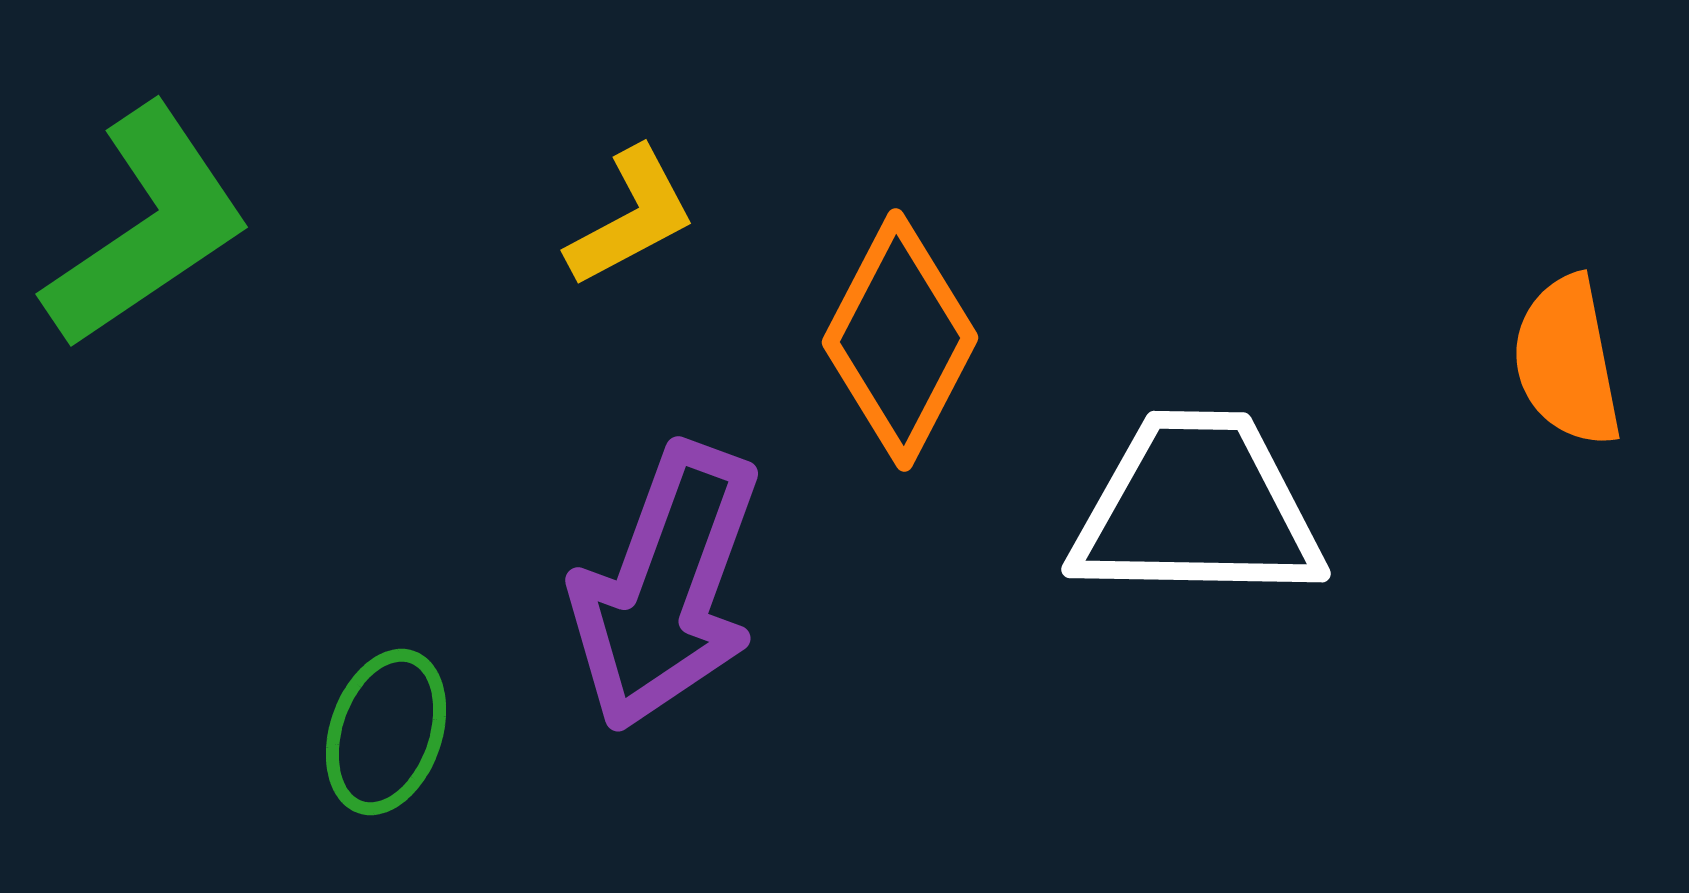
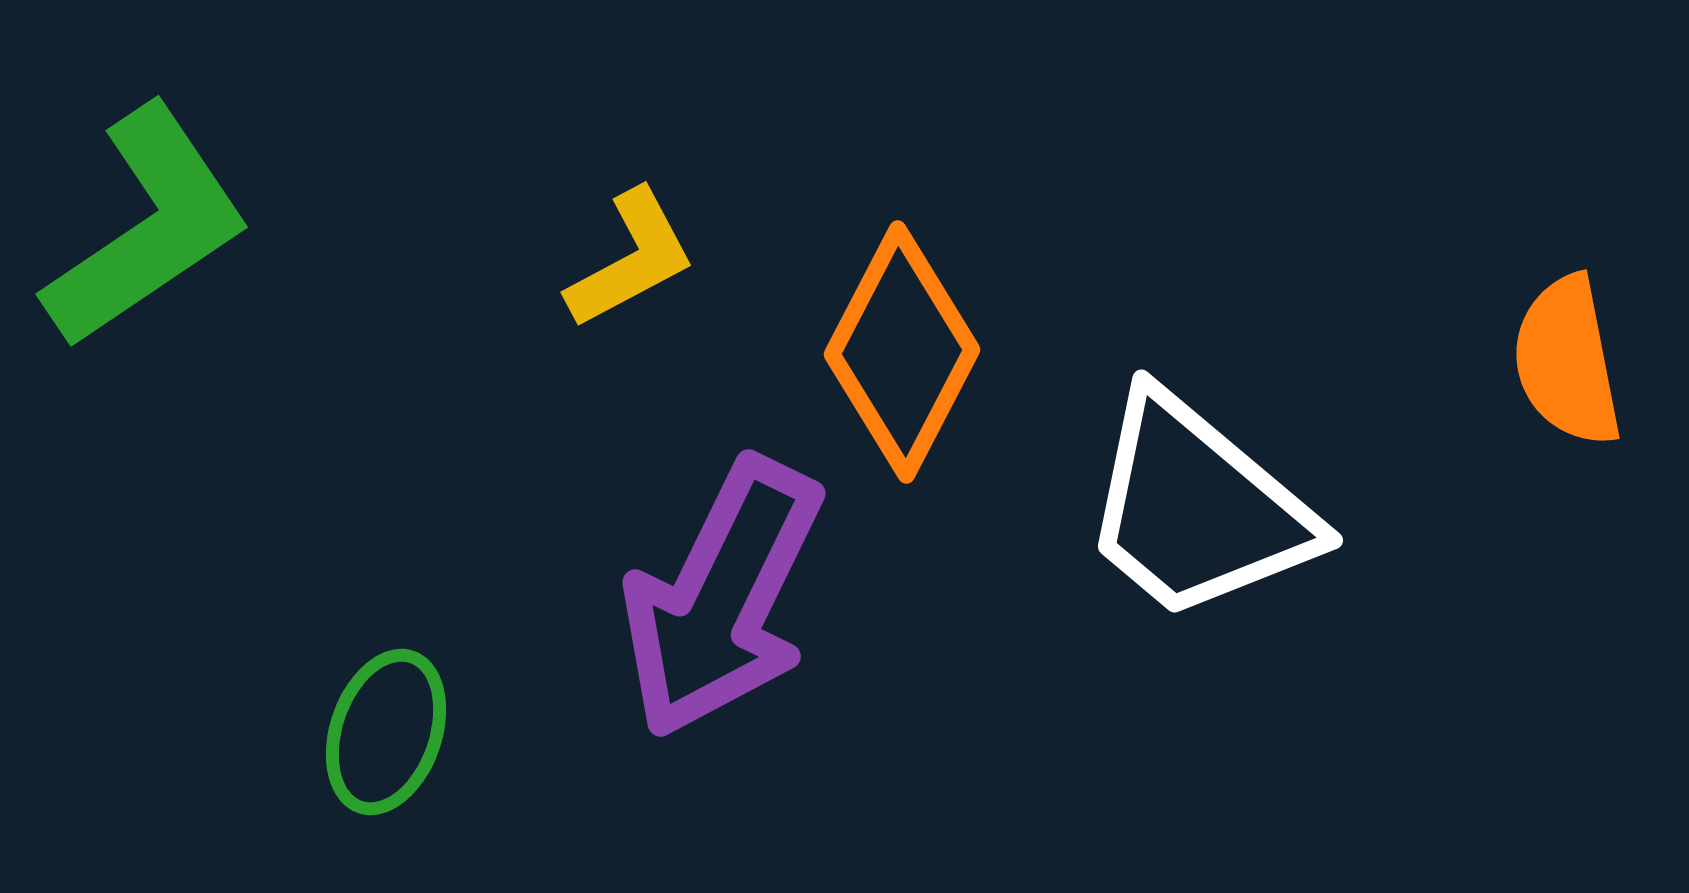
yellow L-shape: moved 42 px down
orange diamond: moved 2 px right, 12 px down
white trapezoid: rotated 141 degrees counterclockwise
purple arrow: moved 56 px right, 11 px down; rotated 6 degrees clockwise
